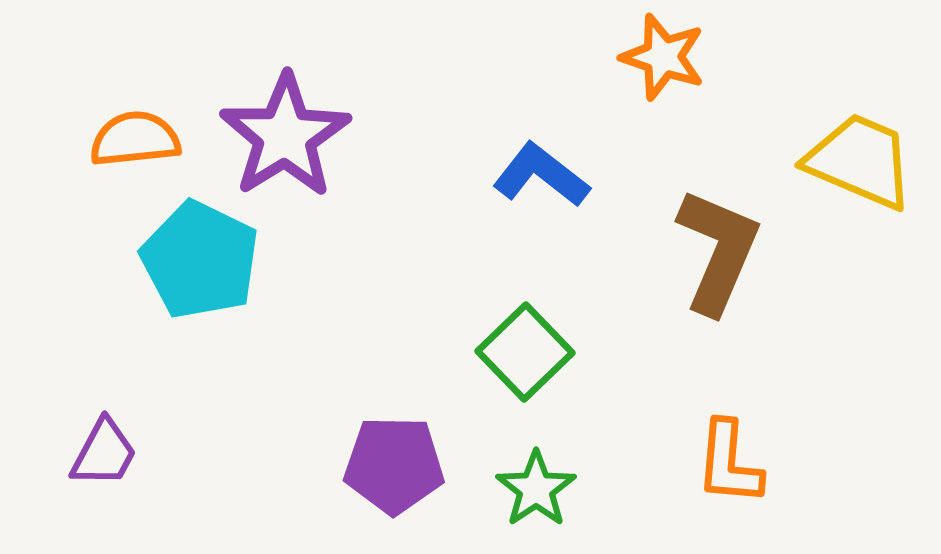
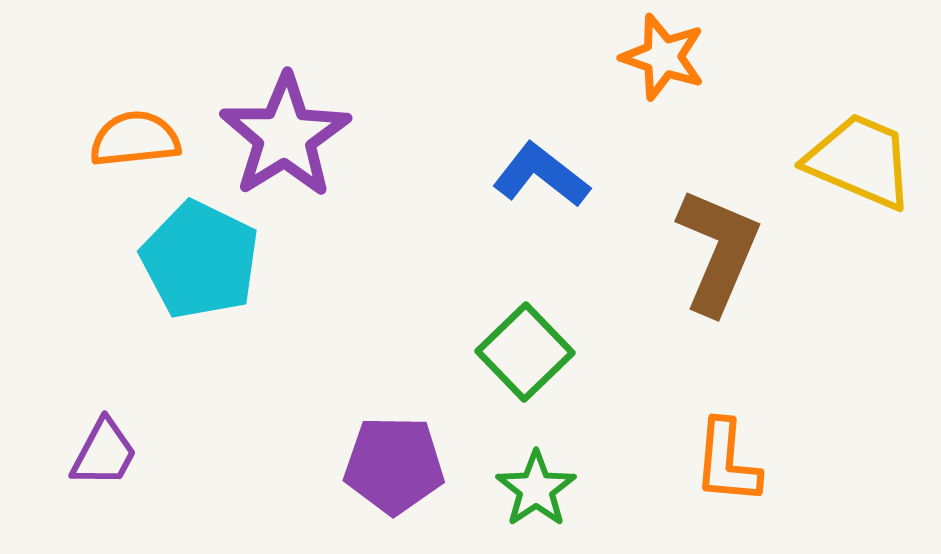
orange L-shape: moved 2 px left, 1 px up
